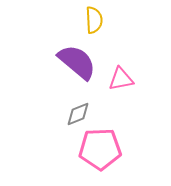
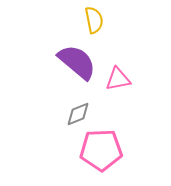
yellow semicircle: rotated 8 degrees counterclockwise
pink triangle: moved 3 px left
pink pentagon: moved 1 px right, 1 px down
